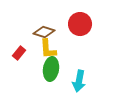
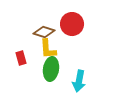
red circle: moved 8 px left
red rectangle: moved 2 px right, 5 px down; rotated 56 degrees counterclockwise
